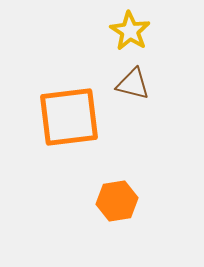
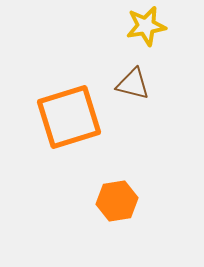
yellow star: moved 16 px right, 5 px up; rotated 30 degrees clockwise
orange square: rotated 10 degrees counterclockwise
